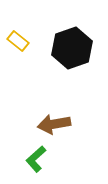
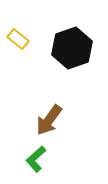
yellow rectangle: moved 2 px up
brown arrow: moved 5 px left, 4 px up; rotated 44 degrees counterclockwise
